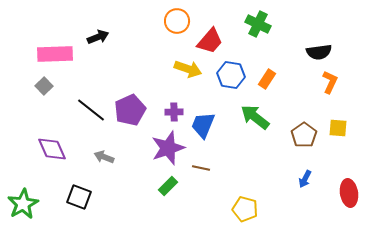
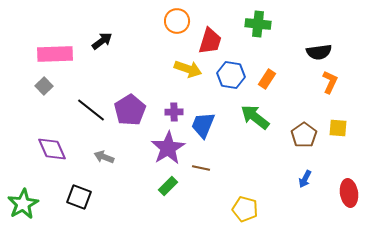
green cross: rotated 20 degrees counterclockwise
black arrow: moved 4 px right, 4 px down; rotated 15 degrees counterclockwise
red trapezoid: rotated 24 degrees counterclockwise
purple pentagon: rotated 8 degrees counterclockwise
purple star: rotated 12 degrees counterclockwise
